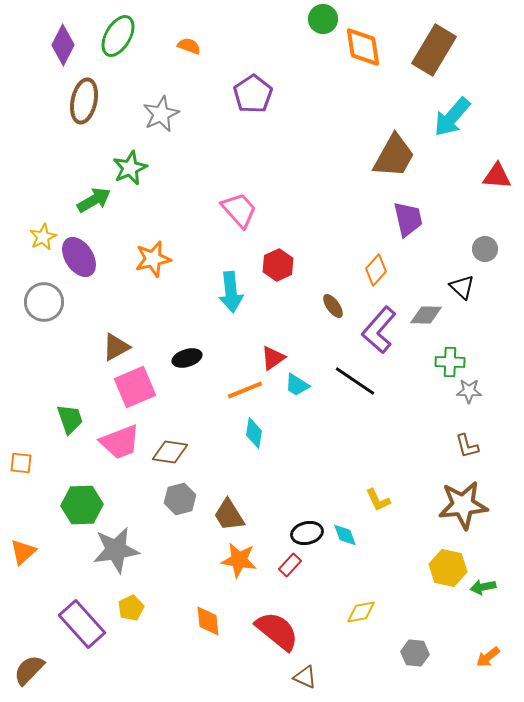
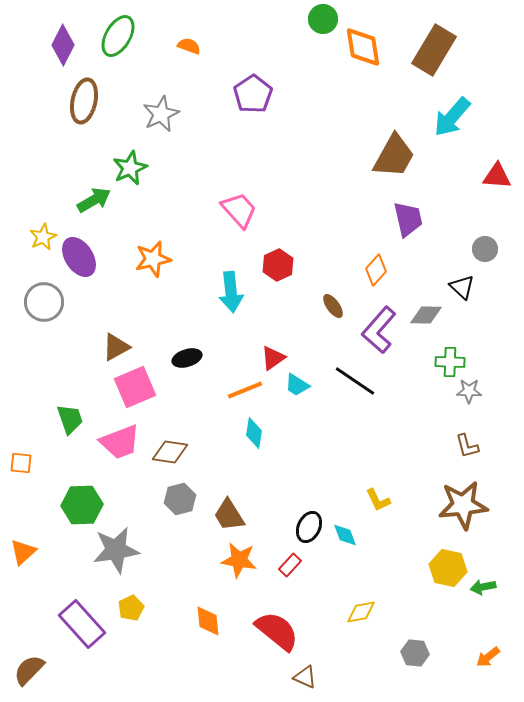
black ellipse at (307, 533): moved 2 px right, 6 px up; rotated 52 degrees counterclockwise
